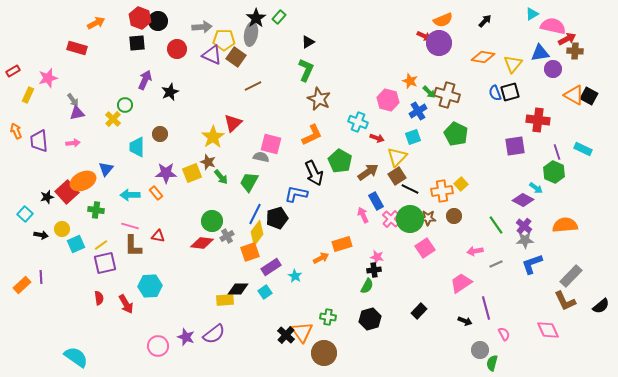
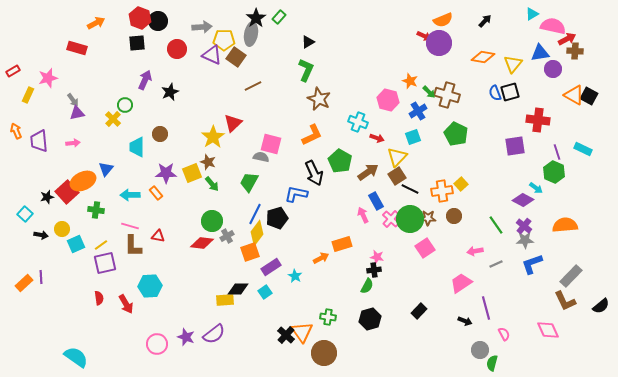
green arrow at (221, 177): moved 9 px left, 7 px down
orange rectangle at (22, 285): moved 2 px right, 2 px up
pink circle at (158, 346): moved 1 px left, 2 px up
